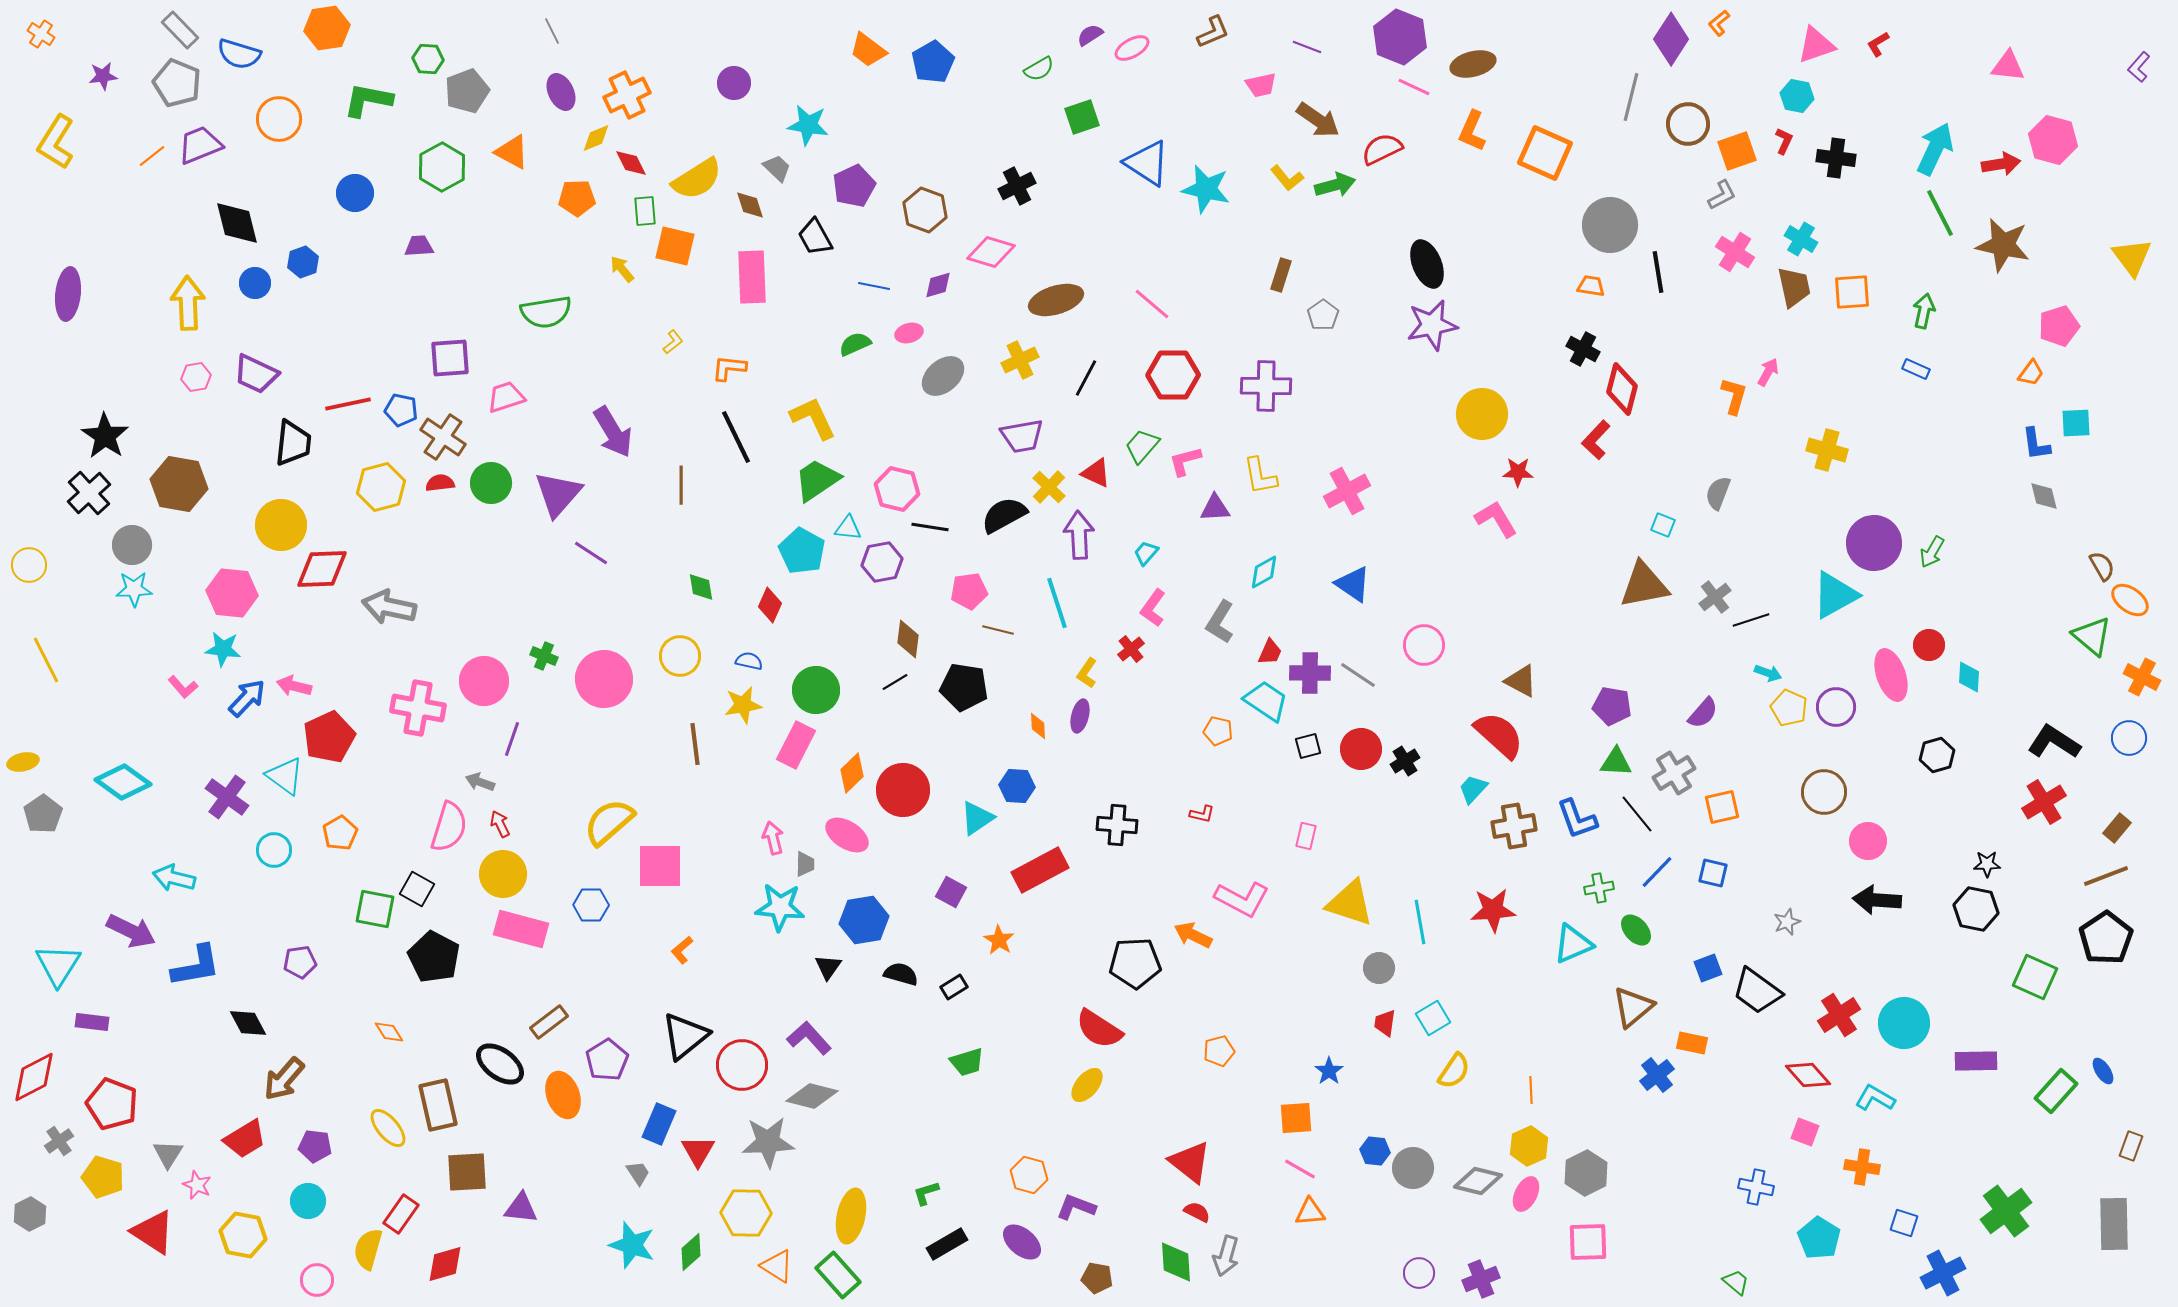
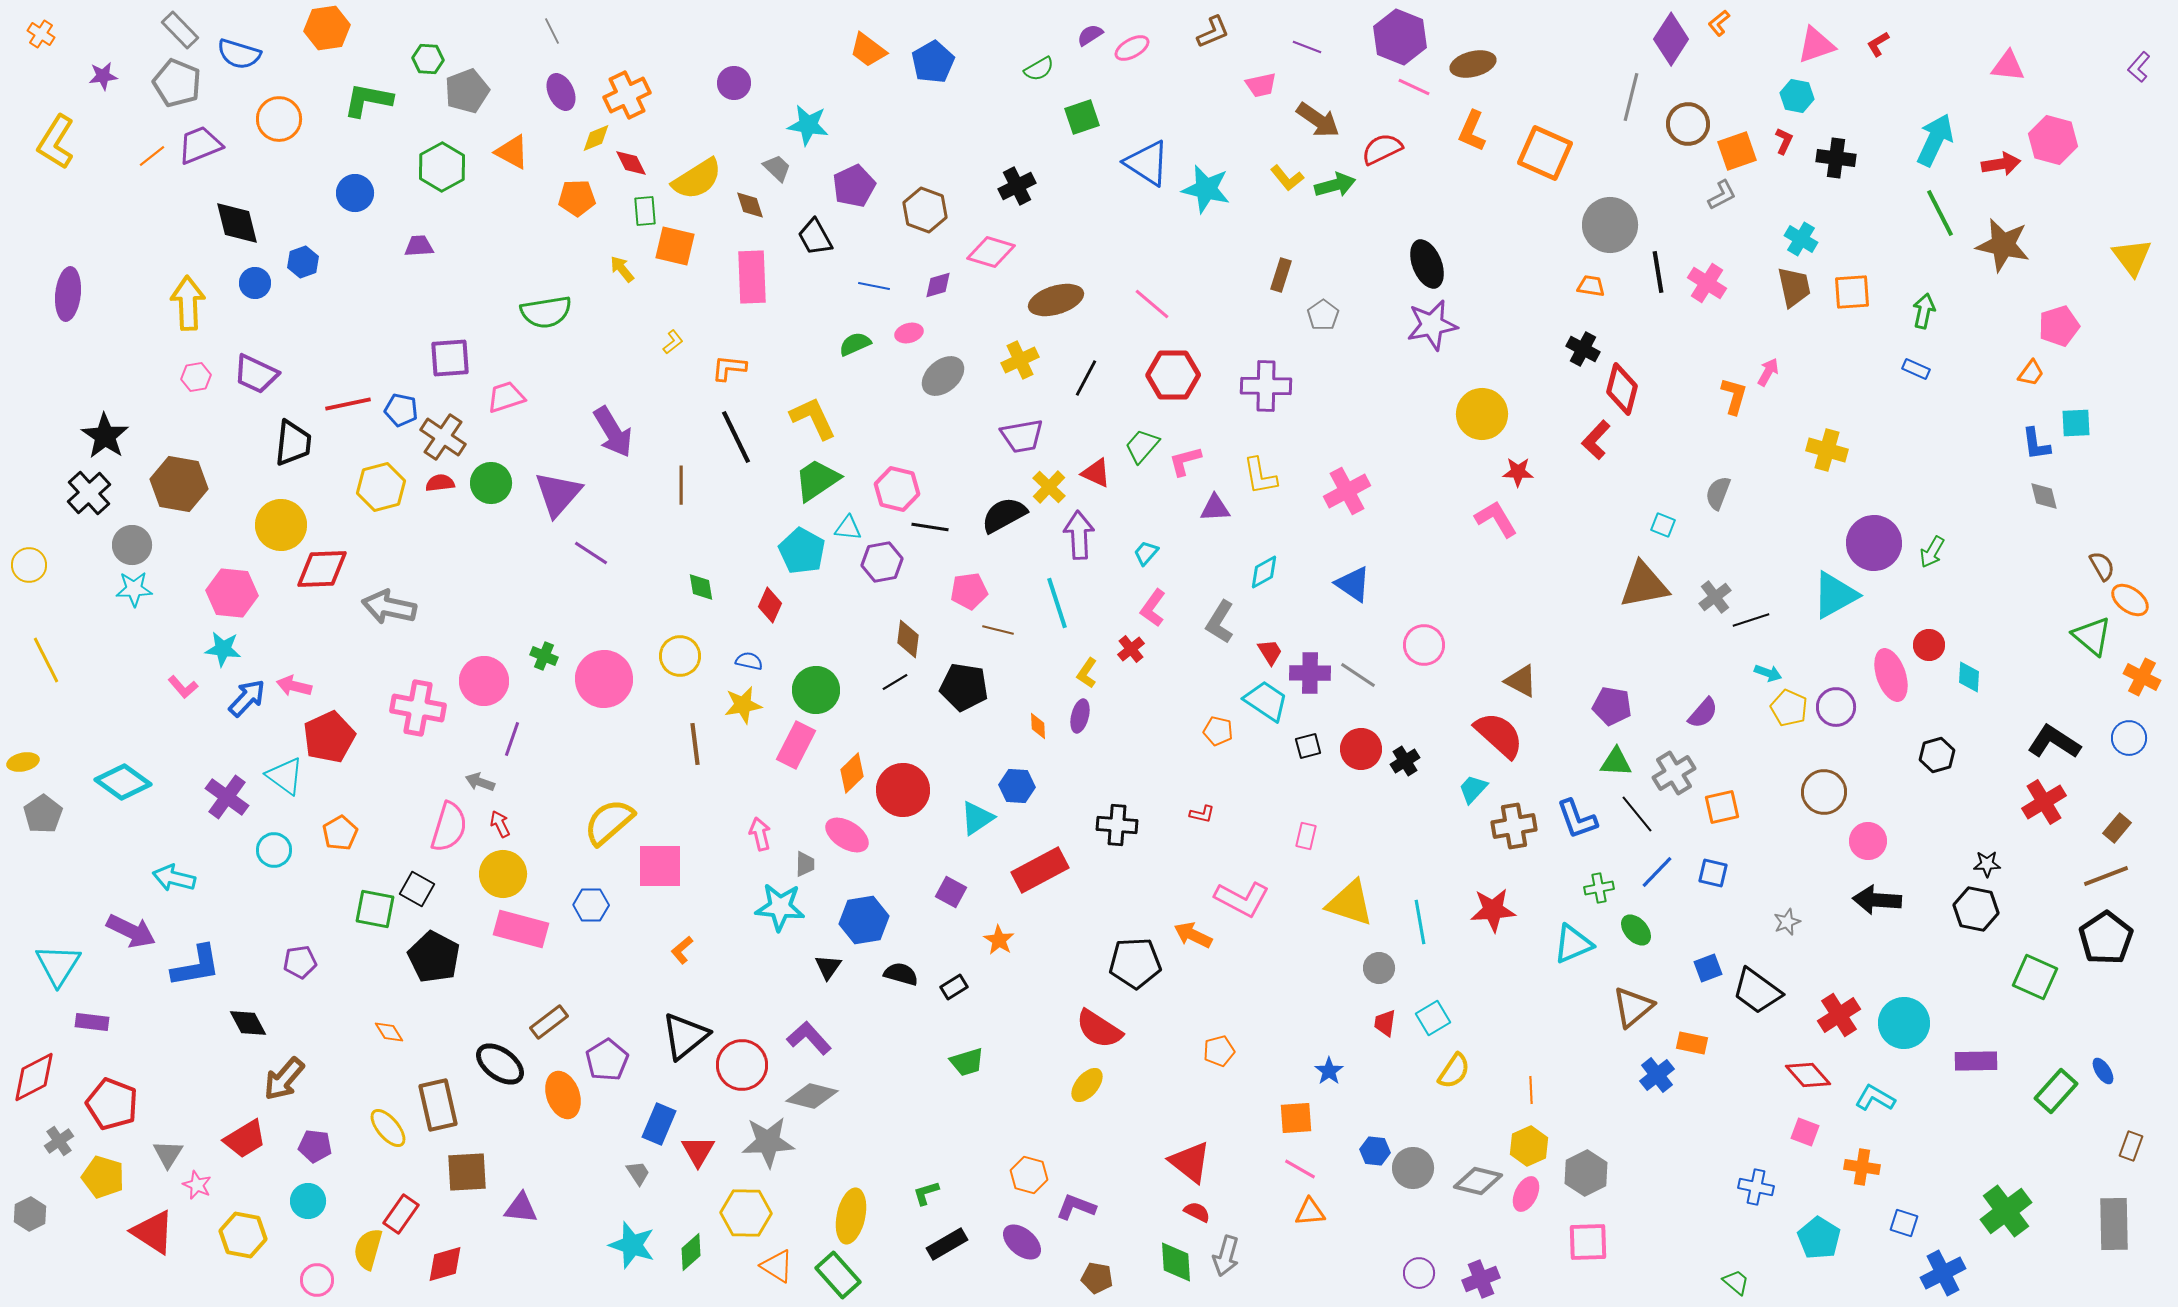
cyan arrow at (1935, 149): moved 9 px up
pink cross at (1735, 252): moved 28 px left, 31 px down
red trapezoid at (1270, 652): rotated 56 degrees counterclockwise
pink arrow at (773, 838): moved 13 px left, 4 px up
